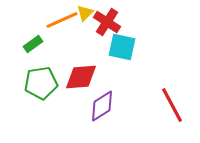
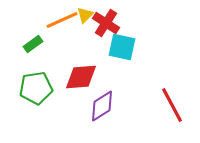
yellow triangle: moved 2 px down
red cross: moved 1 px left, 1 px down
green pentagon: moved 5 px left, 5 px down
